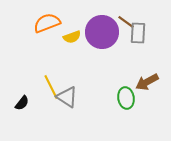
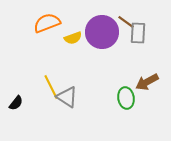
yellow semicircle: moved 1 px right, 1 px down
black semicircle: moved 6 px left
